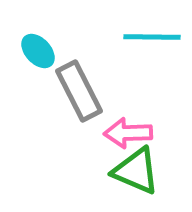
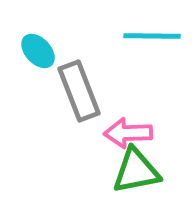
cyan line: moved 1 px up
gray rectangle: rotated 6 degrees clockwise
green triangle: rotated 34 degrees counterclockwise
